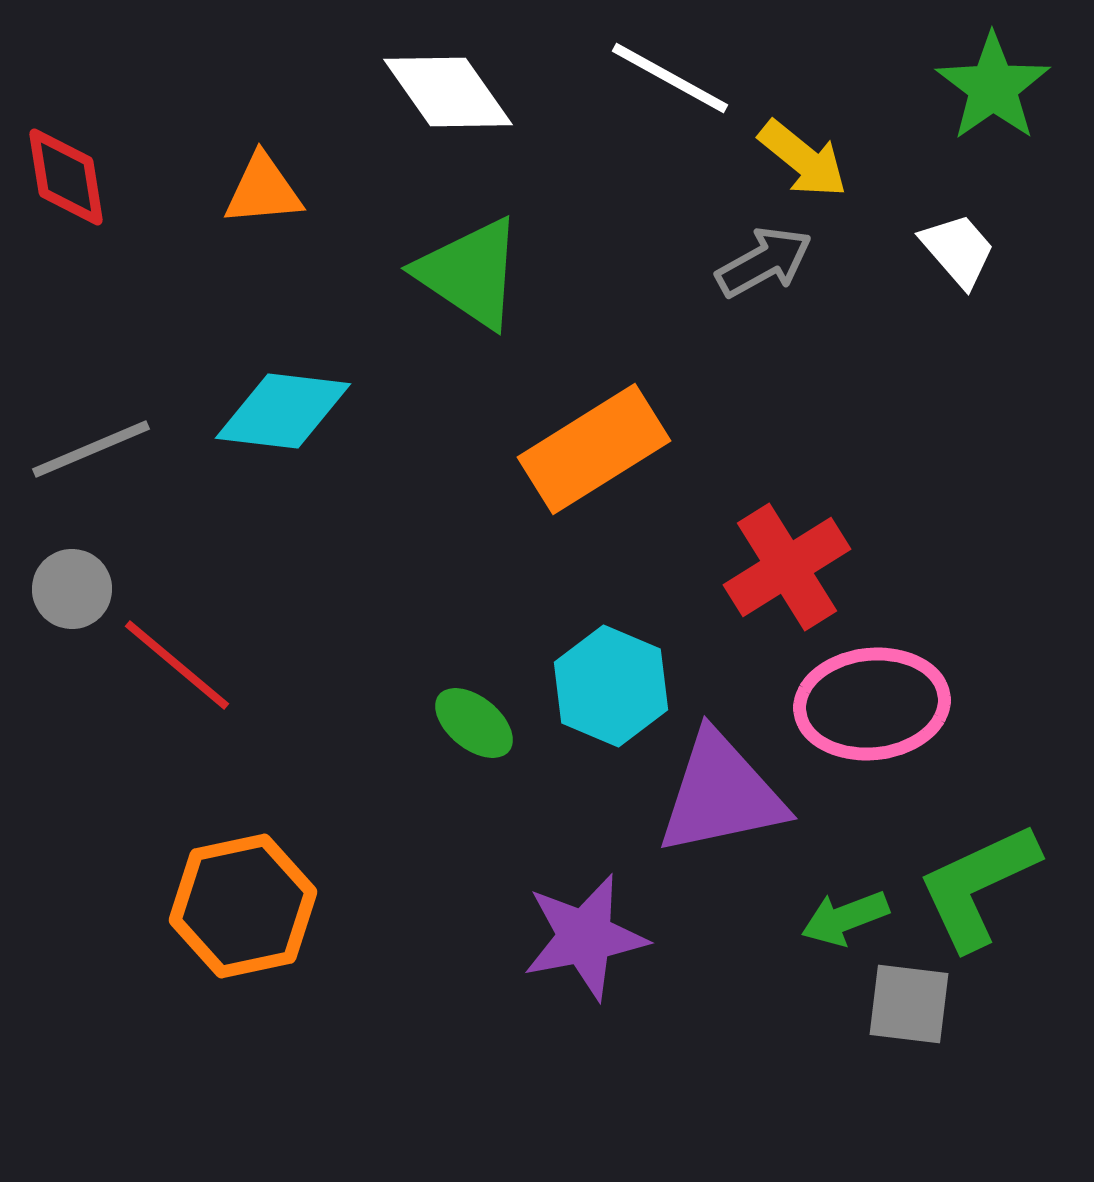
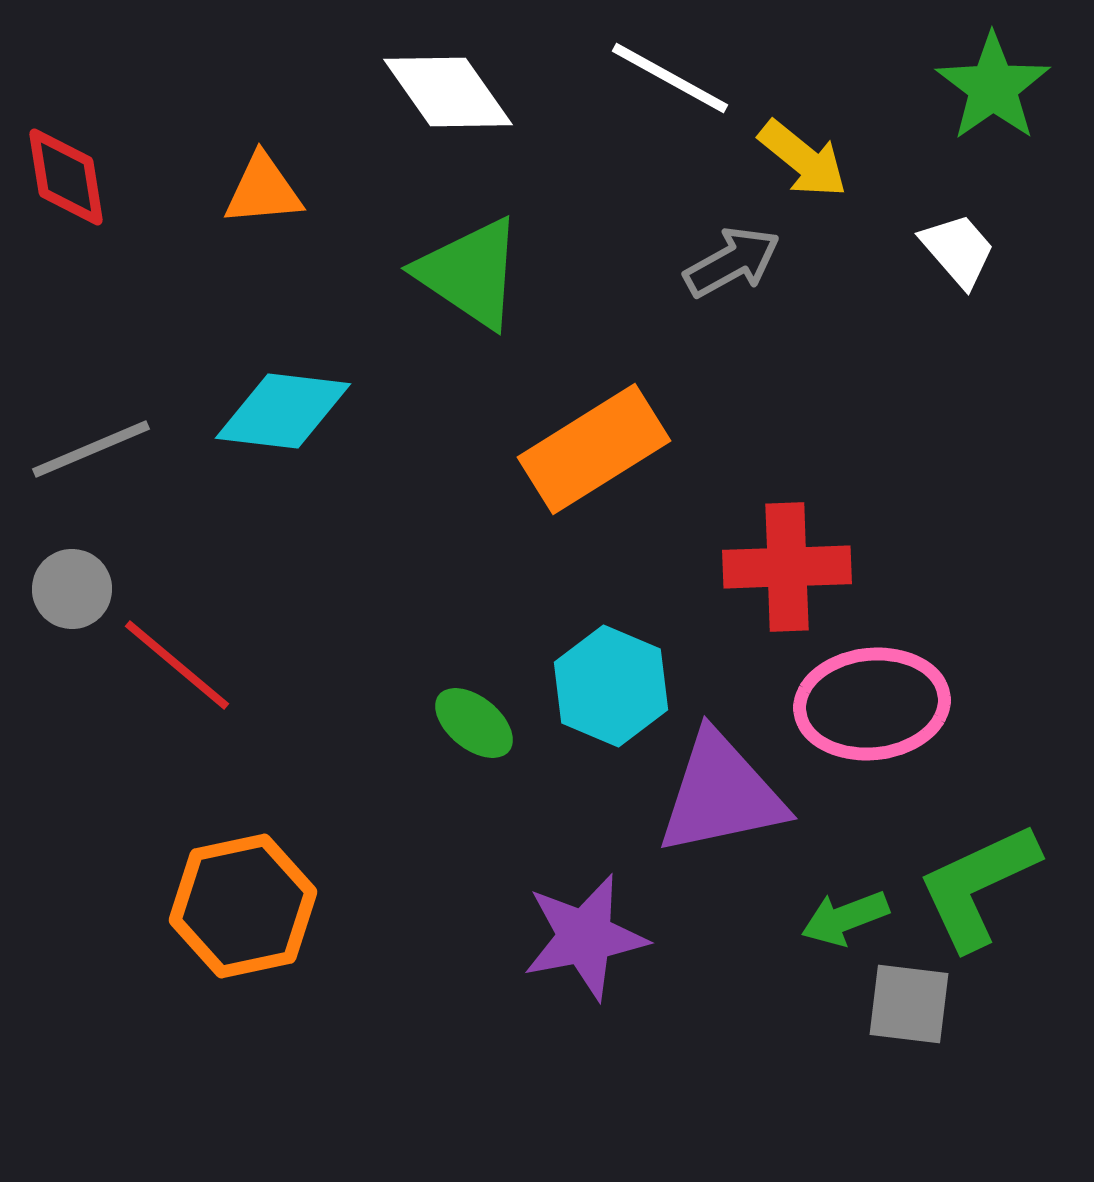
gray arrow: moved 32 px left
red cross: rotated 30 degrees clockwise
